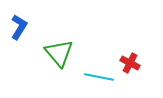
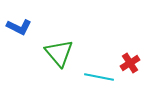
blue L-shape: rotated 85 degrees clockwise
red cross: rotated 30 degrees clockwise
